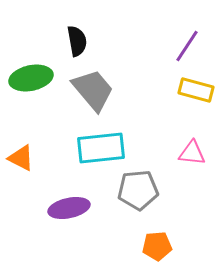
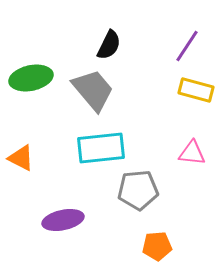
black semicircle: moved 32 px right, 4 px down; rotated 36 degrees clockwise
purple ellipse: moved 6 px left, 12 px down
